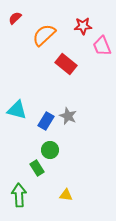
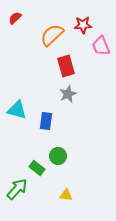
red star: moved 1 px up
orange semicircle: moved 8 px right
pink trapezoid: moved 1 px left
red rectangle: moved 2 px down; rotated 35 degrees clockwise
gray star: moved 22 px up; rotated 24 degrees clockwise
blue rectangle: rotated 24 degrees counterclockwise
green circle: moved 8 px right, 6 px down
green rectangle: rotated 21 degrees counterclockwise
green arrow: moved 2 px left, 6 px up; rotated 45 degrees clockwise
